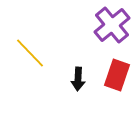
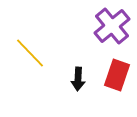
purple cross: moved 1 px down
